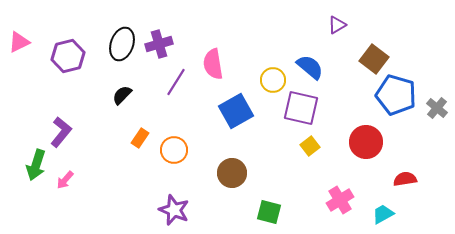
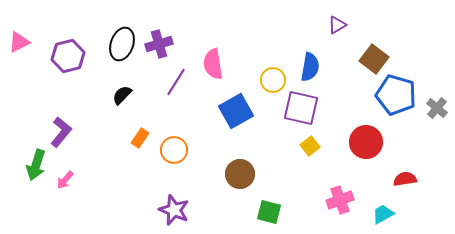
blue semicircle: rotated 60 degrees clockwise
brown circle: moved 8 px right, 1 px down
pink cross: rotated 12 degrees clockwise
